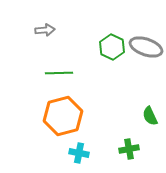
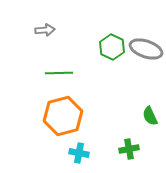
gray ellipse: moved 2 px down
